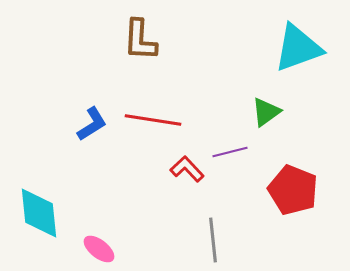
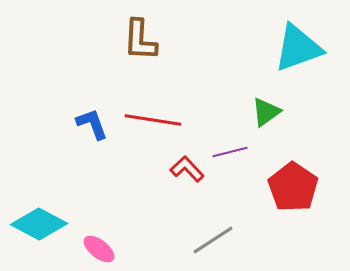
blue L-shape: rotated 78 degrees counterclockwise
red pentagon: moved 3 px up; rotated 12 degrees clockwise
cyan diamond: moved 11 px down; rotated 56 degrees counterclockwise
gray line: rotated 63 degrees clockwise
